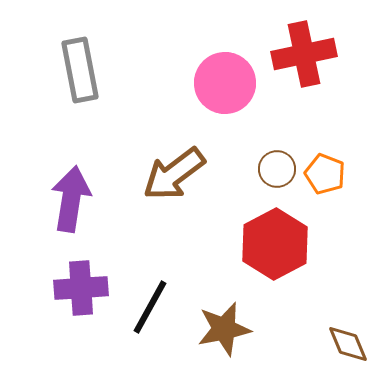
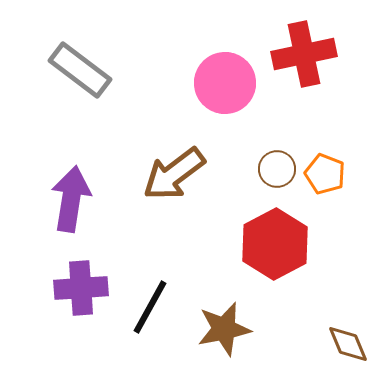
gray rectangle: rotated 42 degrees counterclockwise
